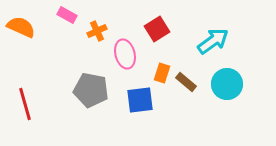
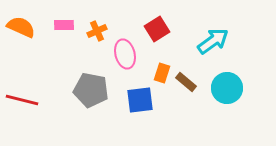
pink rectangle: moved 3 px left, 10 px down; rotated 30 degrees counterclockwise
cyan circle: moved 4 px down
red line: moved 3 px left, 4 px up; rotated 60 degrees counterclockwise
